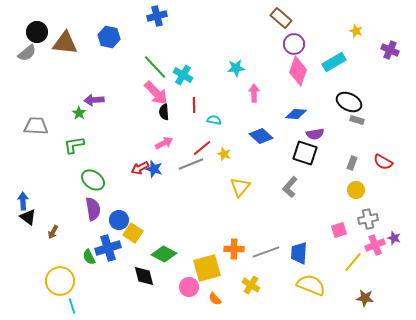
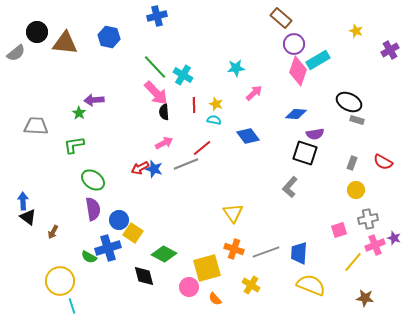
purple cross at (390, 50): rotated 36 degrees clockwise
gray semicircle at (27, 53): moved 11 px left
cyan rectangle at (334, 62): moved 16 px left, 2 px up
pink arrow at (254, 93): rotated 48 degrees clockwise
blue diamond at (261, 136): moved 13 px left; rotated 10 degrees clockwise
yellow star at (224, 154): moved 8 px left, 50 px up
gray line at (191, 164): moved 5 px left
yellow triangle at (240, 187): moved 7 px left, 26 px down; rotated 15 degrees counterclockwise
orange cross at (234, 249): rotated 18 degrees clockwise
green semicircle at (89, 257): rotated 35 degrees counterclockwise
